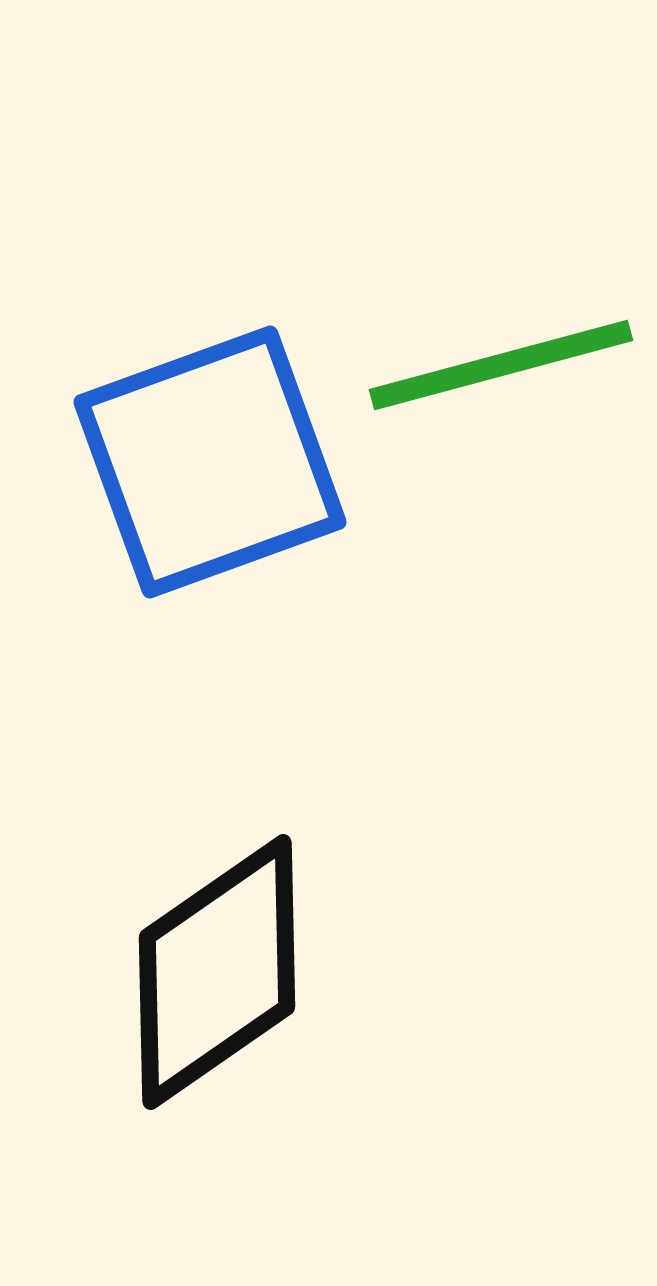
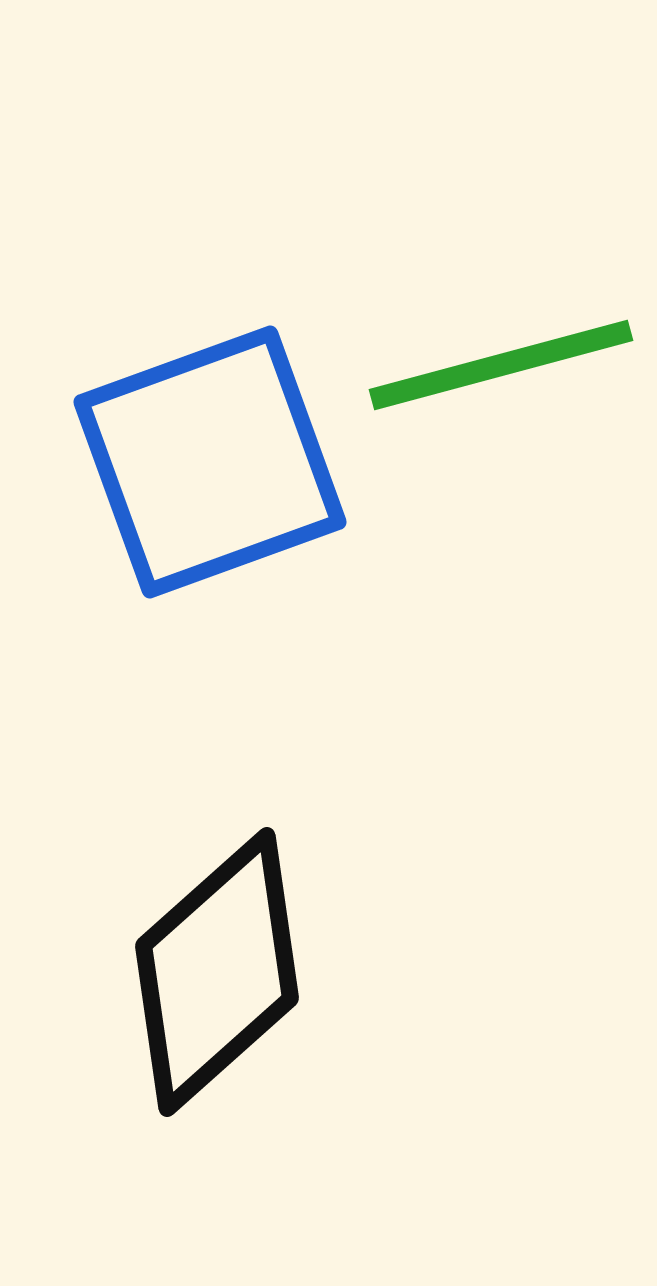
black diamond: rotated 7 degrees counterclockwise
